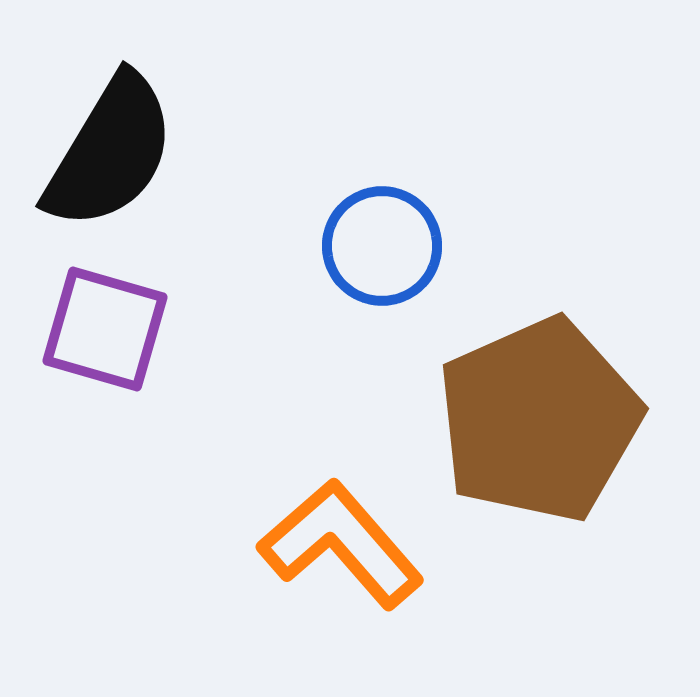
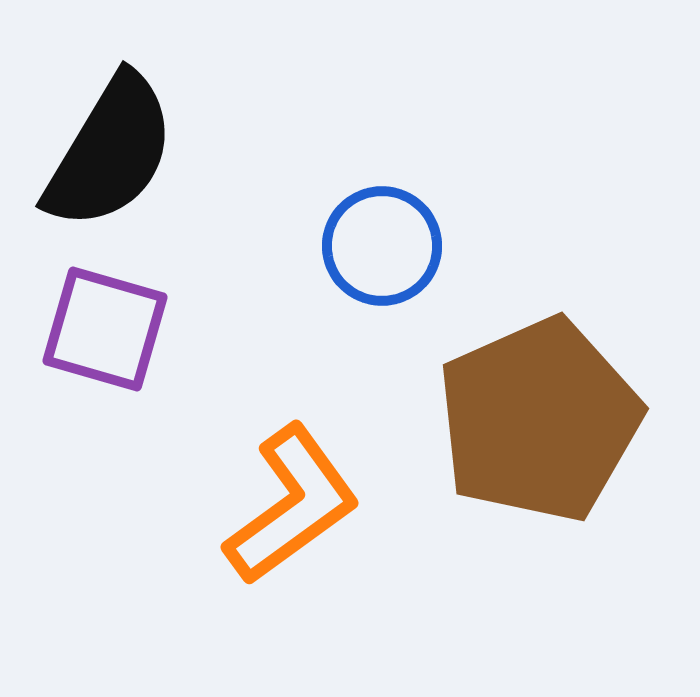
orange L-shape: moved 49 px left, 39 px up; rotated 95 degrees clockwise
